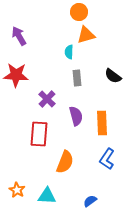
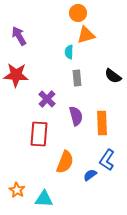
orange circle: moved 1 px left, 1 px down
blue L-shape: moved 1 px down
cyan triangle: moved 3 px left, 3 px down
blue semicircle: moved 26 px up
